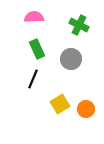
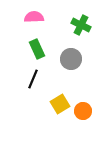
green cross: moved 2 px right
orange circle: moved 3 px left, 2 px down
